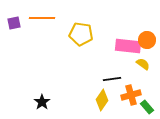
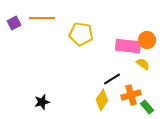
purple square: rotated 16 degrees counterclockwise
black line: rotated 24 degrees counterclockwise
black star: rotated 21 degrees clockwise
